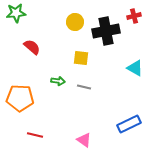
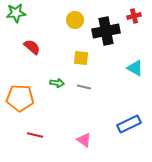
yellow circle: moved 2 px up
green arrow: moved 1 px left, 2 px down
